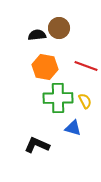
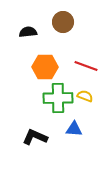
brown circle: moved 4 px right, 6 px up
black semicircle: moved 9 px left, 3 px up
orange hexagon: rotated 10 degrees counterclockwise
yellow semicircle: moved 5 px up; rotated 42 degrees counterclockwise
blue triangle: moved 1 px right, 1 px down; rotated 12 degrees counterclockwise
black L-shape: moved 2 px left, 8 px up
